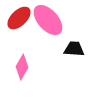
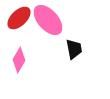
black trapezoid: rotated 75 degrees clockwise
pink diamond: moved 3 px left, 7 px up
